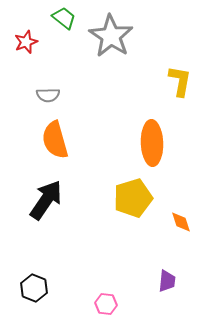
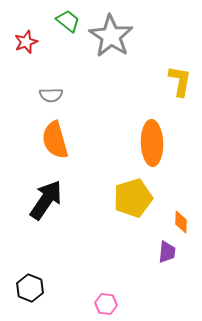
green trapezoid: moved 4 px right, 3 px down
gray semicircle: moved 3 px right
orange diamond: rotated 20 degrees clockwise
purple trapezoid: moved 29 px up
black hexagon: moved 4 px left
